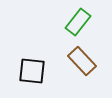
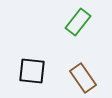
brown rectangle: moved 1 px right, 17 px down; rotated 8 degrees clockwise
